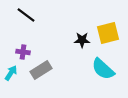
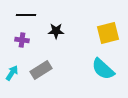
black line: rotated 36 degrees counterclockwise
black star: moved 26 px left, 9 px up
purple cross: moved 1 px left, 12 px up
cyan arrow: moved 1 px right
